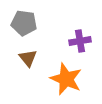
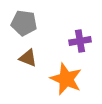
brown triangle: rotated 30 degrees counterclockwise
